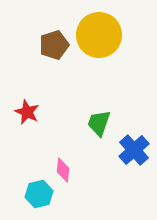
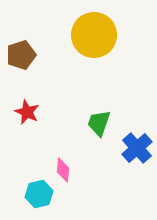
yellow circle: moved 5 px left
brown pentagon: moved 33 px left, 10 px down
blue cross: moved 3 px right, 2 px up
